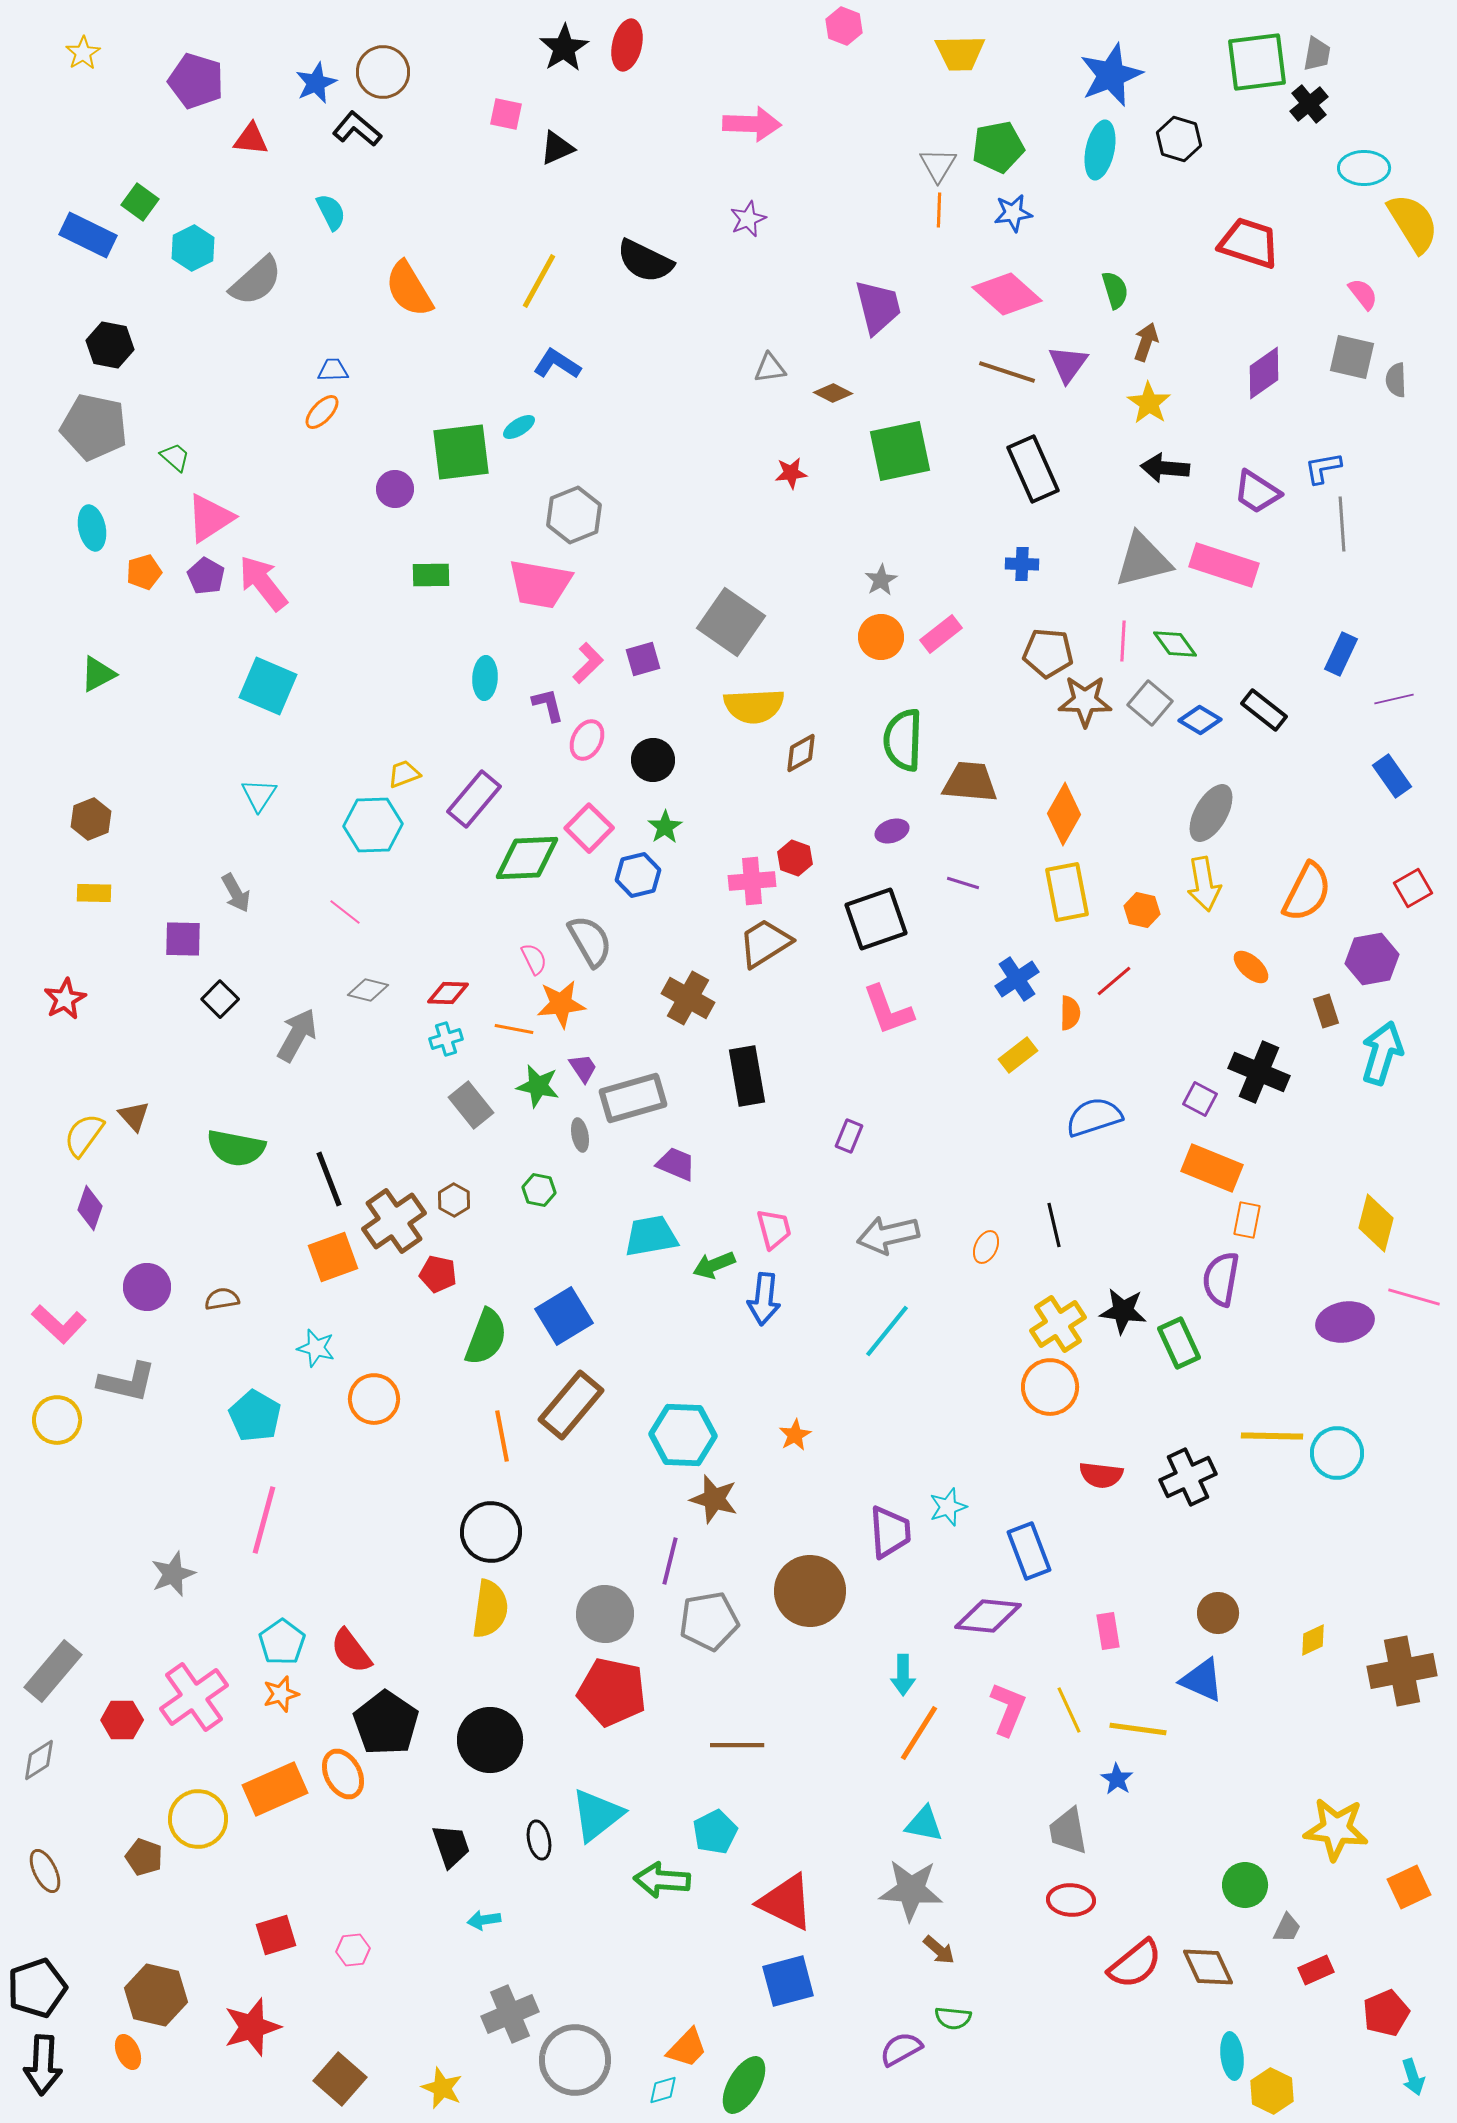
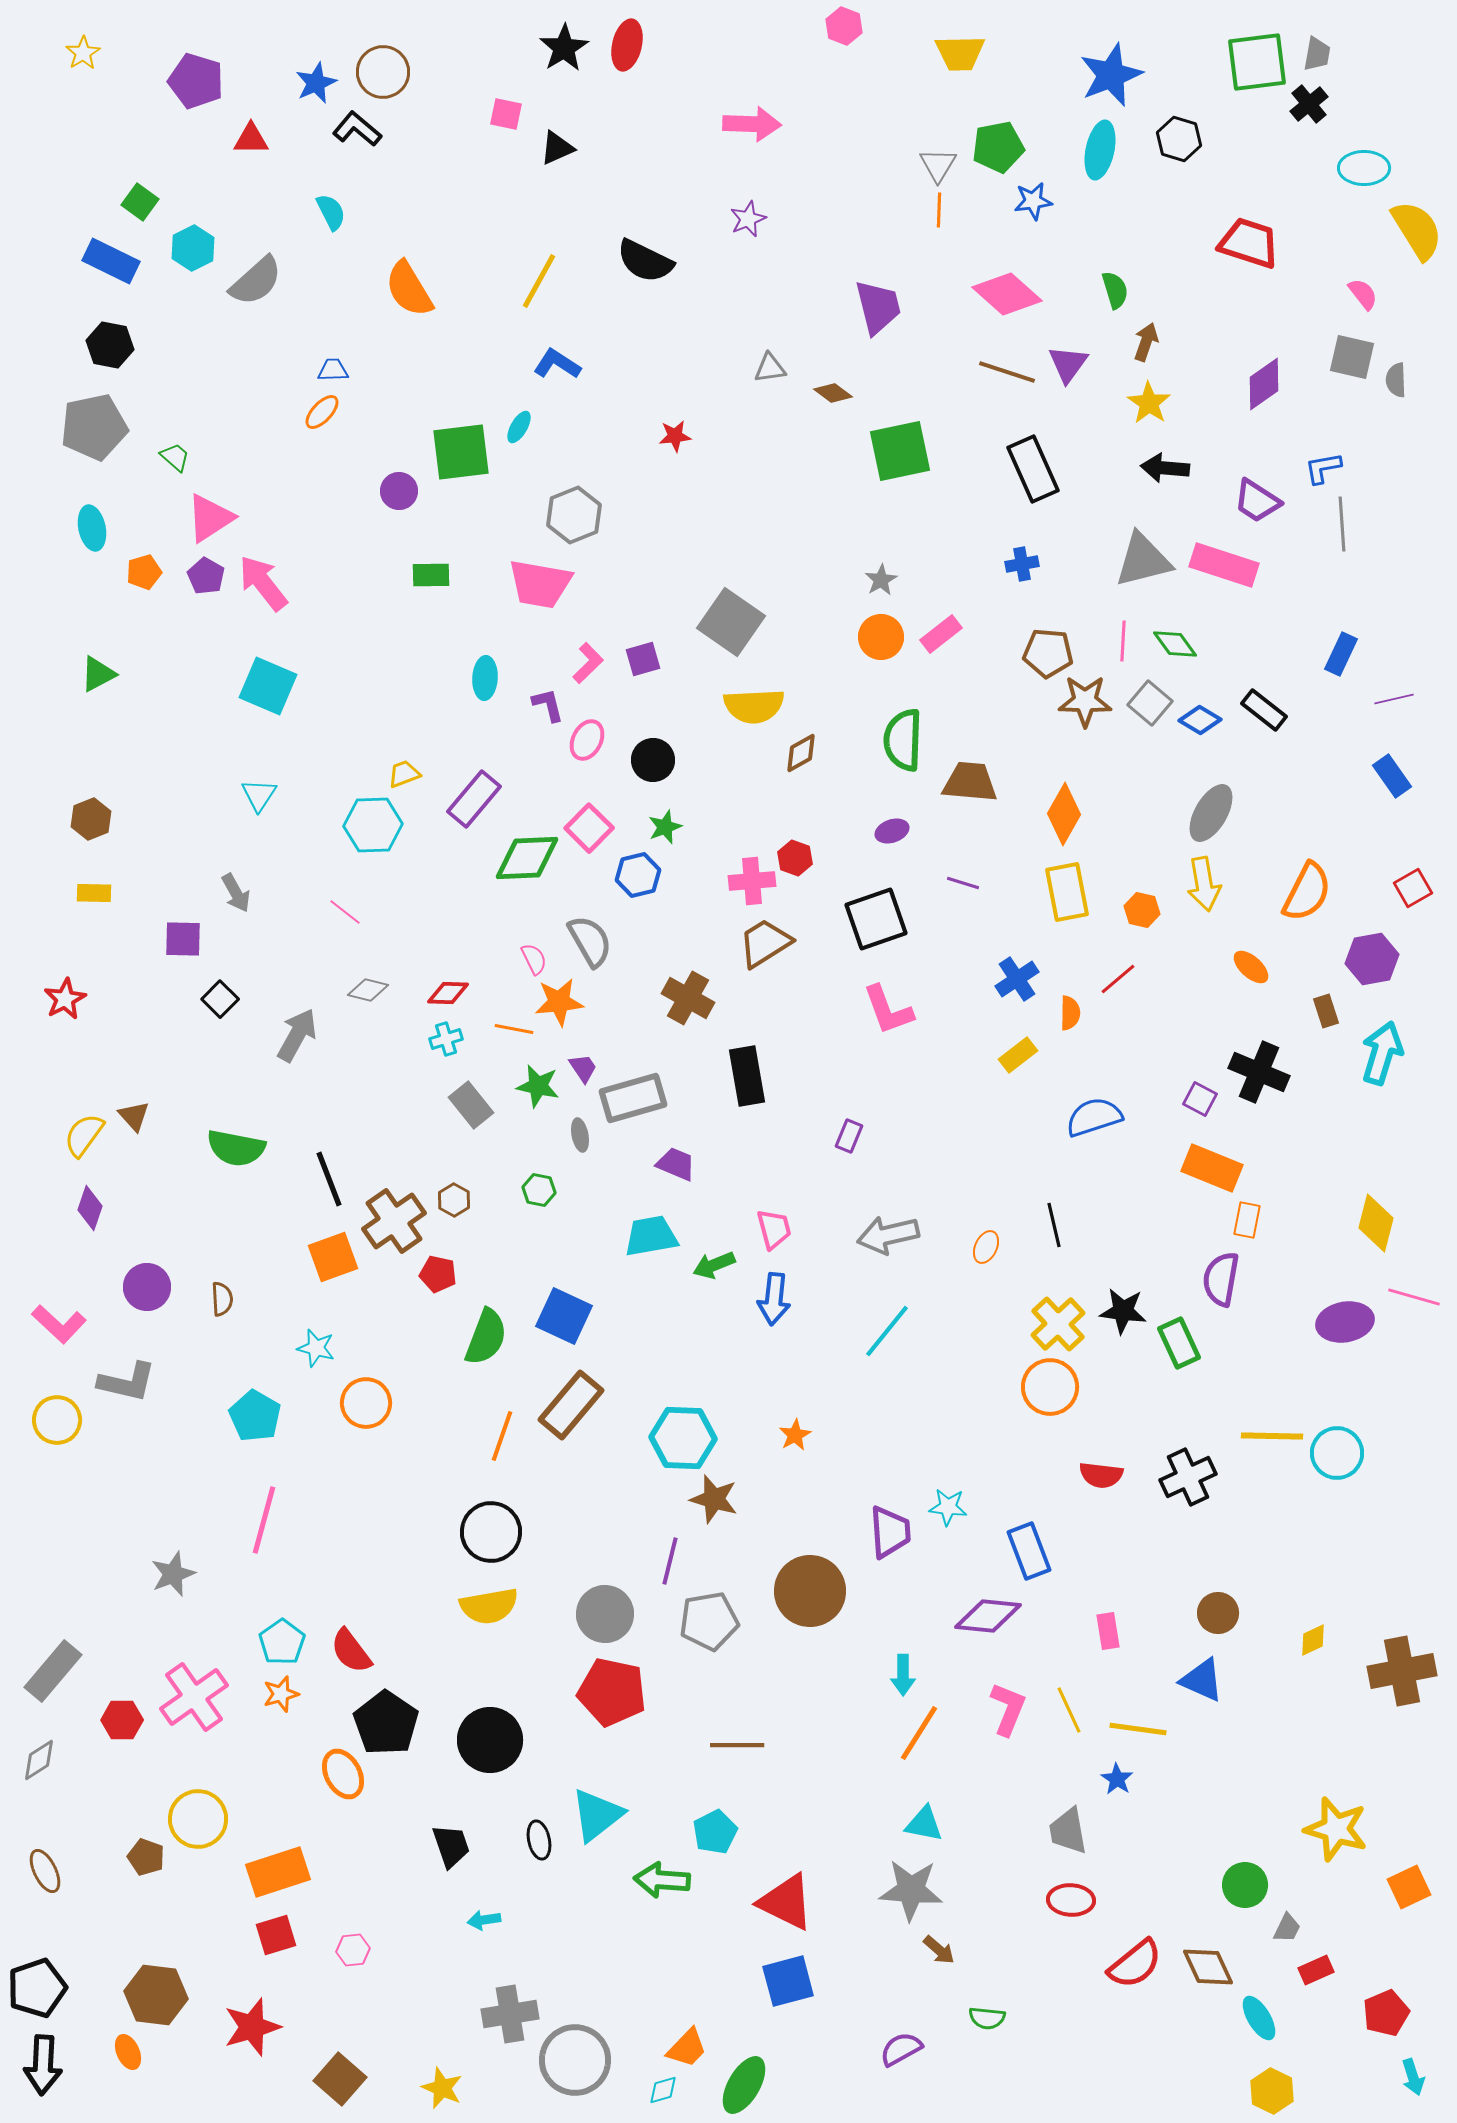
red triangle at (251, 139): rotated 6 degrees counterclockwise
blue star at (1013, 213): moved 20 px right, 12 px up
yellow semicircle at (1413, 223): moved 4 px right, 7 px down
blue rectangle at (88, 235): moved 23 px right, 26 px down
purple diamond at (1264, 373): moved 11 px down
brown diamond at (833, 393): rotated 9 degrees clockwise
gray pentagon at (94, 427): rotated 24 degrees counterclockwise
cyan ellipse at (519, 427): rotated 28 degrees counterclockwise
red star at (791, 473): moved 116 px left, 37 px up
purple circle at (395, 489): moved 4 px right, 2 px down
purple trapezoid at (1257, 492): moved 9 px down
blue cross at (1022, 564): rotated 12 degrees counterclockwise
green star at (665, 827): rotated 12 degrees clockwise
red line at (1114, 981): moved 4 px right, 2 px up
orange star at (561, 1004): moved 2 px left, 2 px up
brown semicircle at (222, 1299): rotated 96 degrees clockwise
blue arrow at (764, 1299): moved 10 px right
blue square at (564, 1316): rotated 34 degrees counterclockwise
yellow cross at (1058, 1324): rotated 10 degrees counterclockwise
orange circle at (374, 1399): moved 8 px left, 4 px down
cyan hexagon at (683, 1435): moved 3 px down
orange line at (502, 1436): rotated 30 degrees clockwise
cyan star at (948, 1507): rotated 24 degrees clockwise
yellow semicircle at (490, 1609): moved 1 px left, 3 px up; rotated 72 degrees clockwise
orange rectangle at (275, 1789): moved 3 px right, 83 px down; rotated 6 degrees clockwise
yellow star at (1336, 1829): rotated 10 degrees clockwise
brown pentagon at (144, 1857): moved 2 px right
brown hexagon at (156, 1995): rotated 6 degrees counterclockwise
gray cross at (510, 2014): rotated 14 degrees clockwise
green semicircle at (953, 2018): moved 34 px right
cyan ellipse at (1232, 2056): moved 27 px right, 38 px up; rotated 24 degrees counterclockwise
